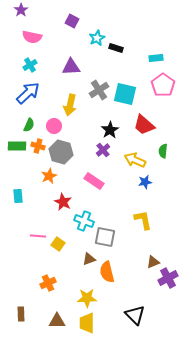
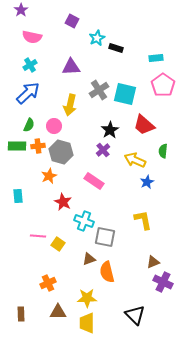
orange cross at (38, 146): rotated 24 degrees counterclockwise
blue star at (145, 182): moved 2 px right; rotated 16 degrees counterclockwise
purple cross at (168, 278): moved 5 px left, 4 px down; rotated 36 degrees counterclockwise
brown triangle at (57, 321): moved 1 px right, 9 px up
